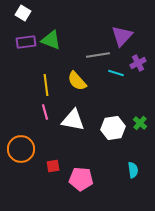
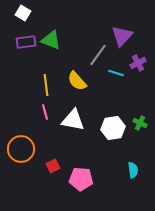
gray line: rotated 45 degrees counterclockwise
green cross: rotated 16 degrees counterclockwise
red square: rotated 16 degrees counterclockwise
